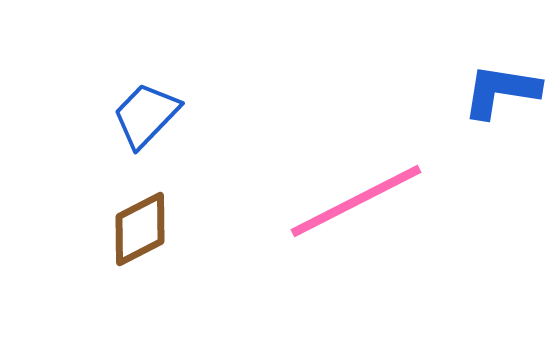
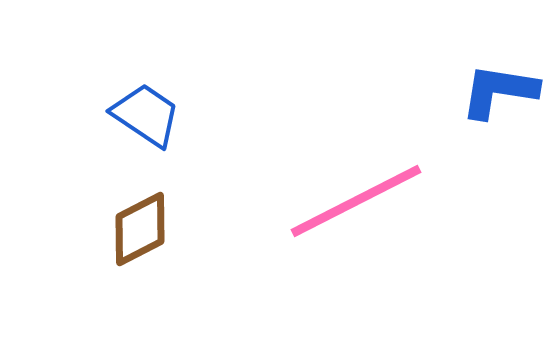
blue L-shape: moved 2 px left
blue trapezoid: rotated 80 degrees clockwise
